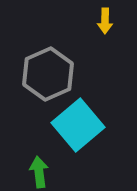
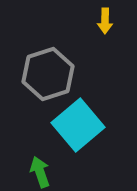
gray hexagon: rotated 6 degrees clockwise
green arrow: moved 1 px right; rotated 12 degrees counterclockwise
